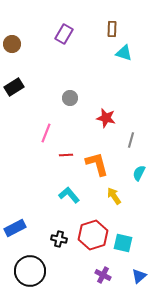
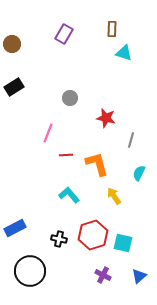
pink line: moved 2 px right
